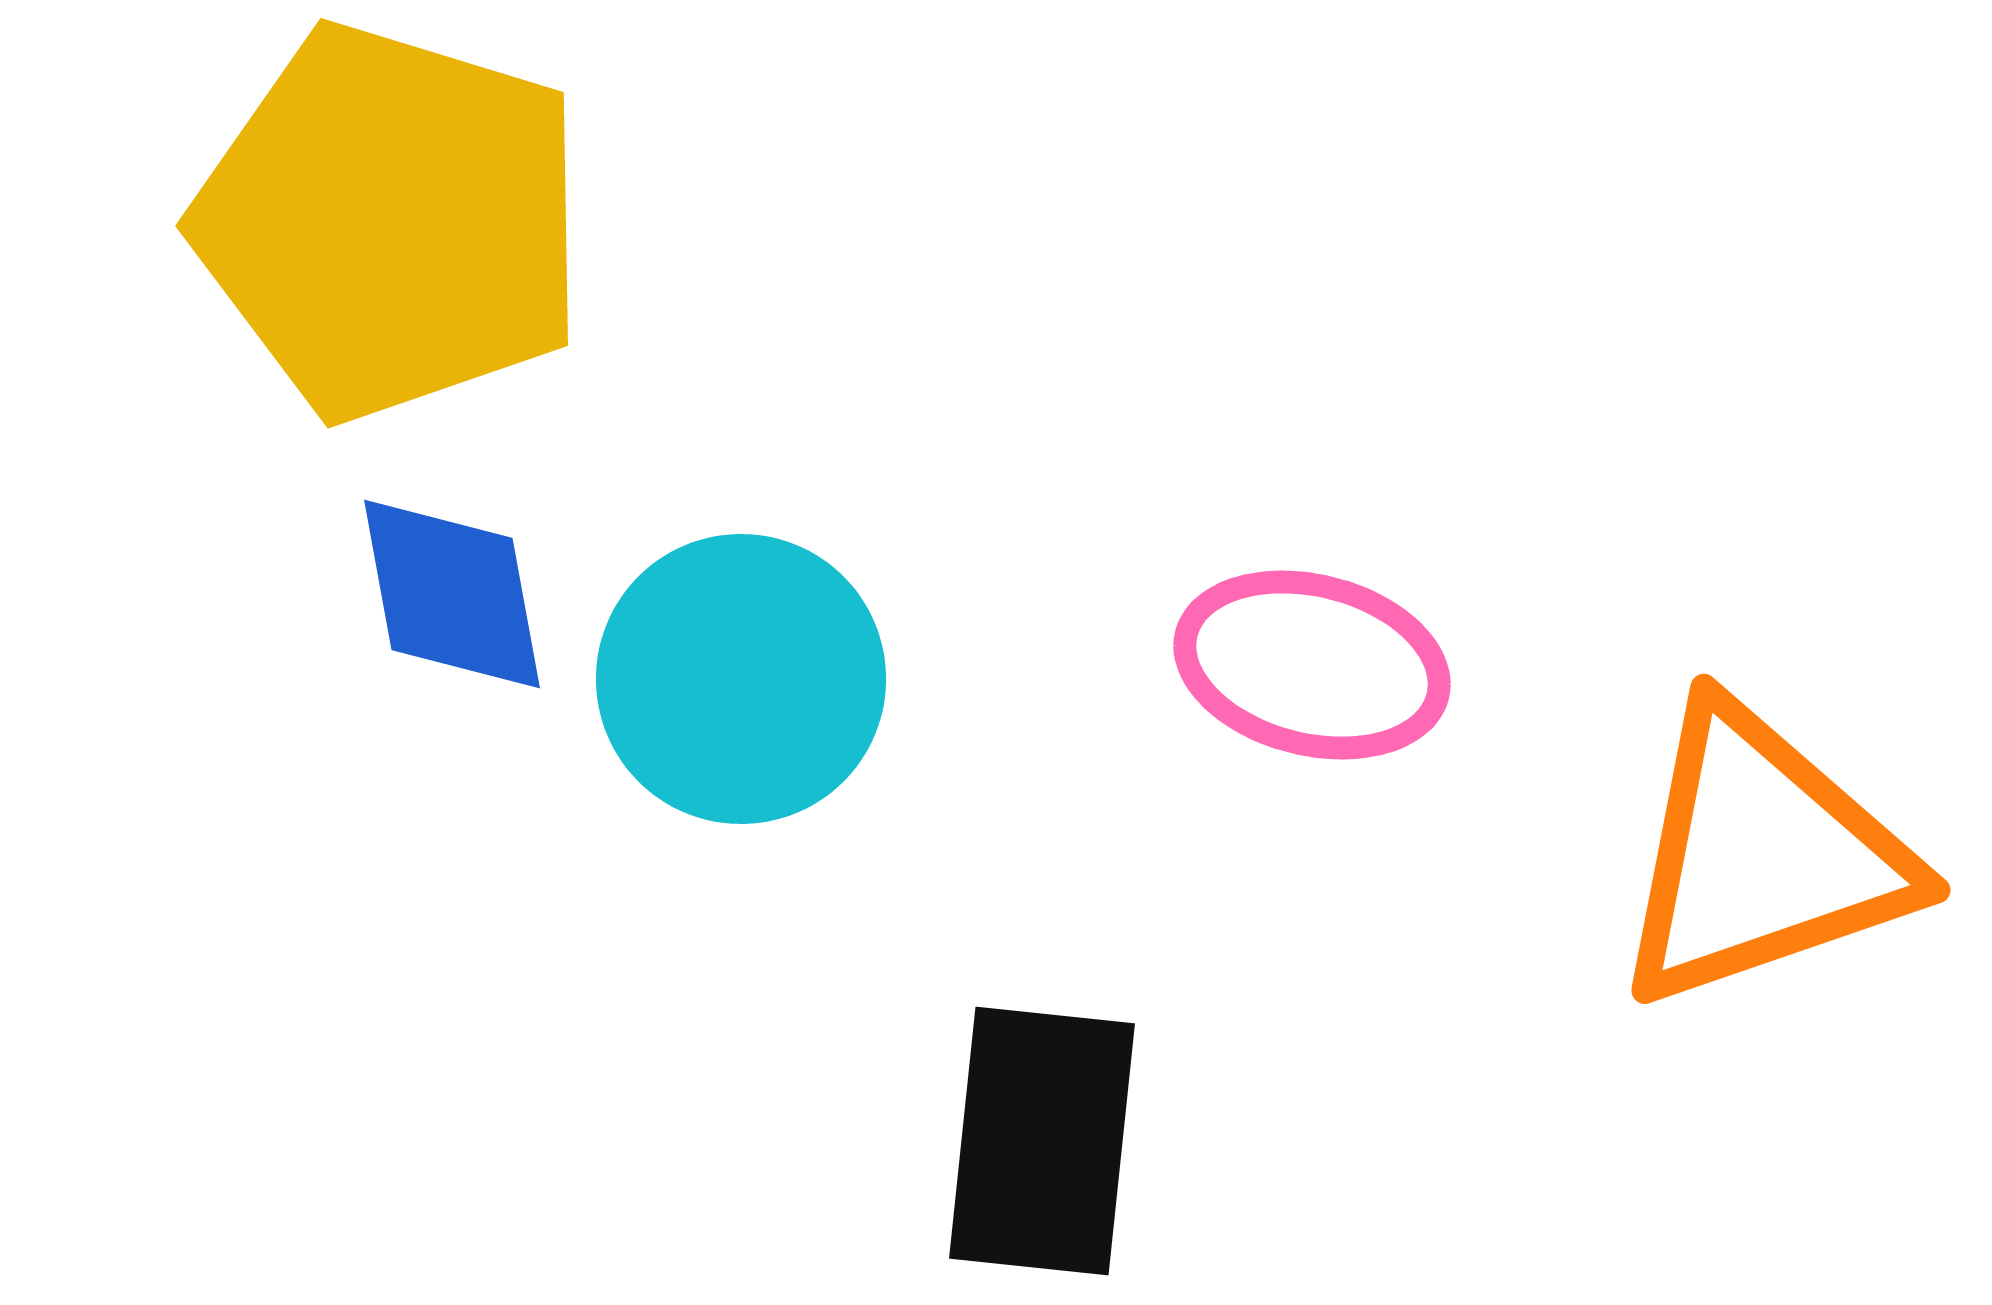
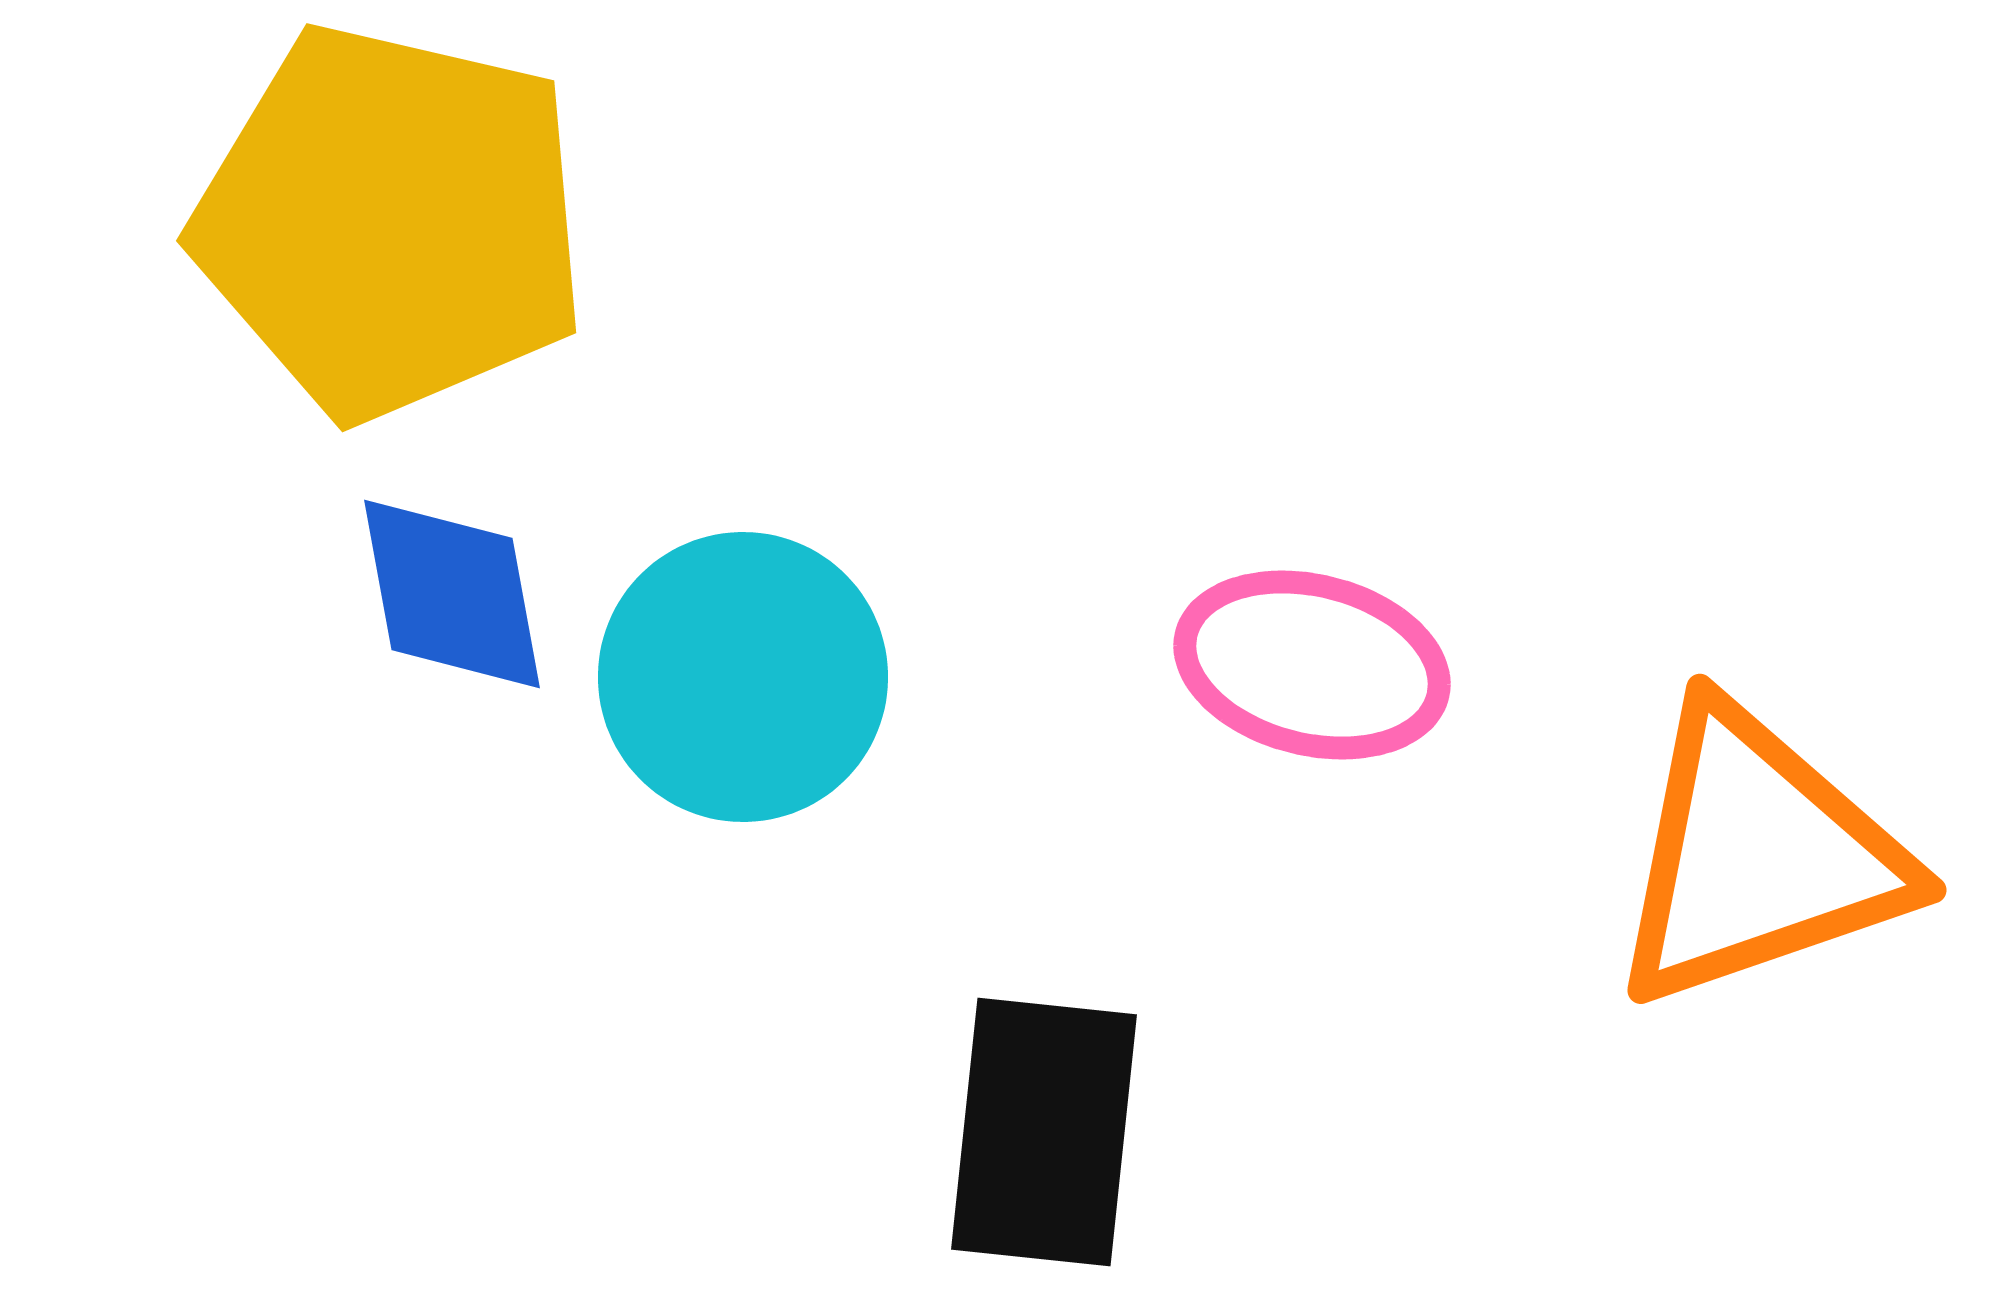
yellow pentagon: rotated 4 degrees counterclockwise
cyan circle: moved 2 px right, 2 px up
orange triangle: moved 4 px left
black rectangle: moved 2 px right, 9 px up
